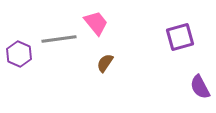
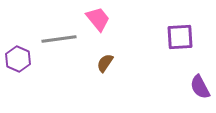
pink trapezoid: moved 2 px right, 4 px up
purple square: rotated 12 degrees clockwise
purple hexagon: moved 1 px left, 5 px down
